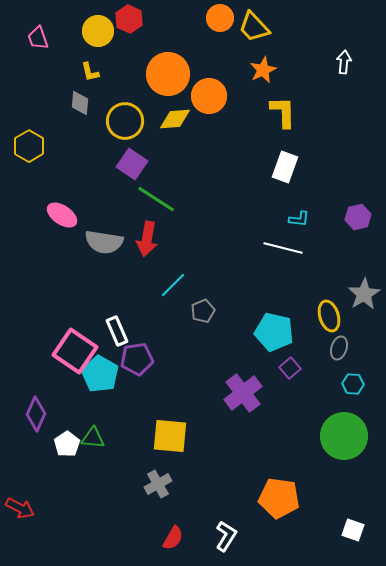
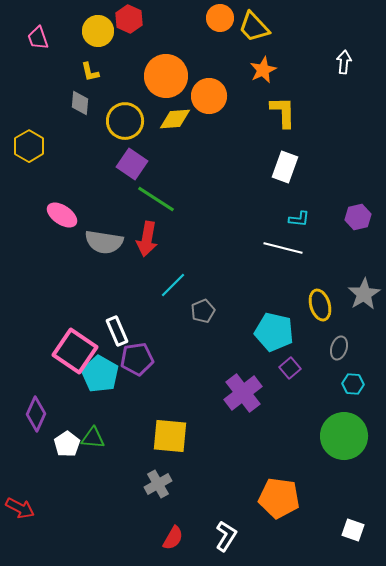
orange circle at (168, 74): moved 2 px left, 2 px down
yellow ellipse at (329, 316): moved 9 px left, 11 px up
